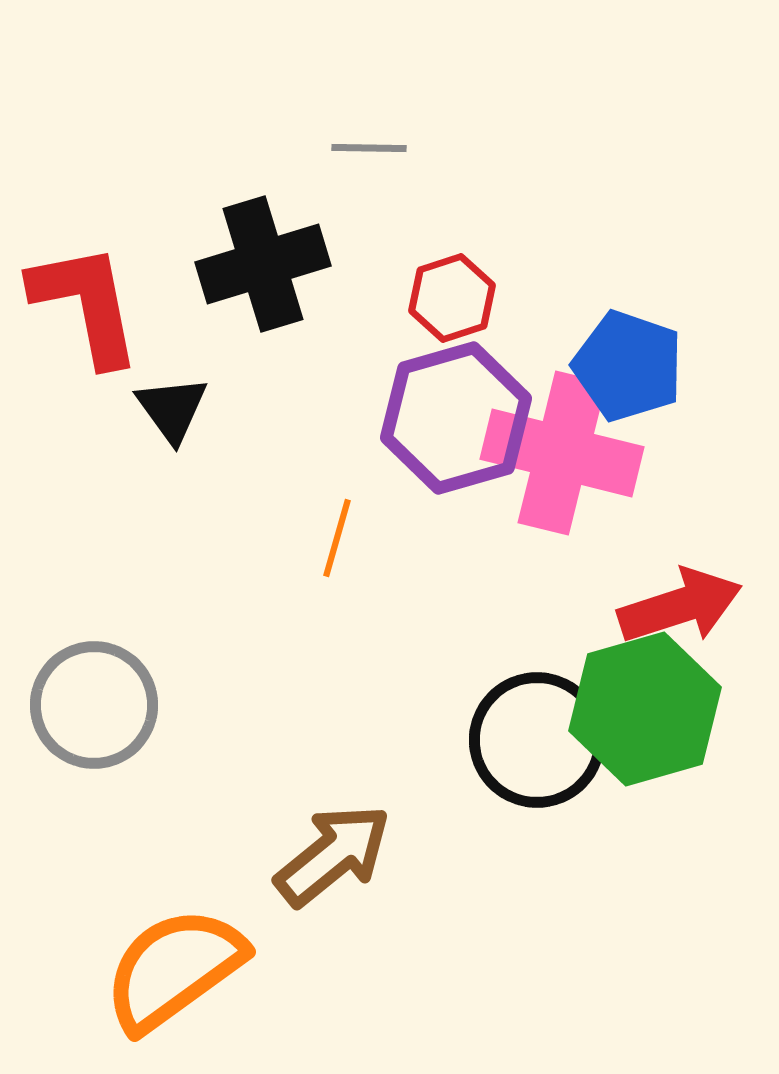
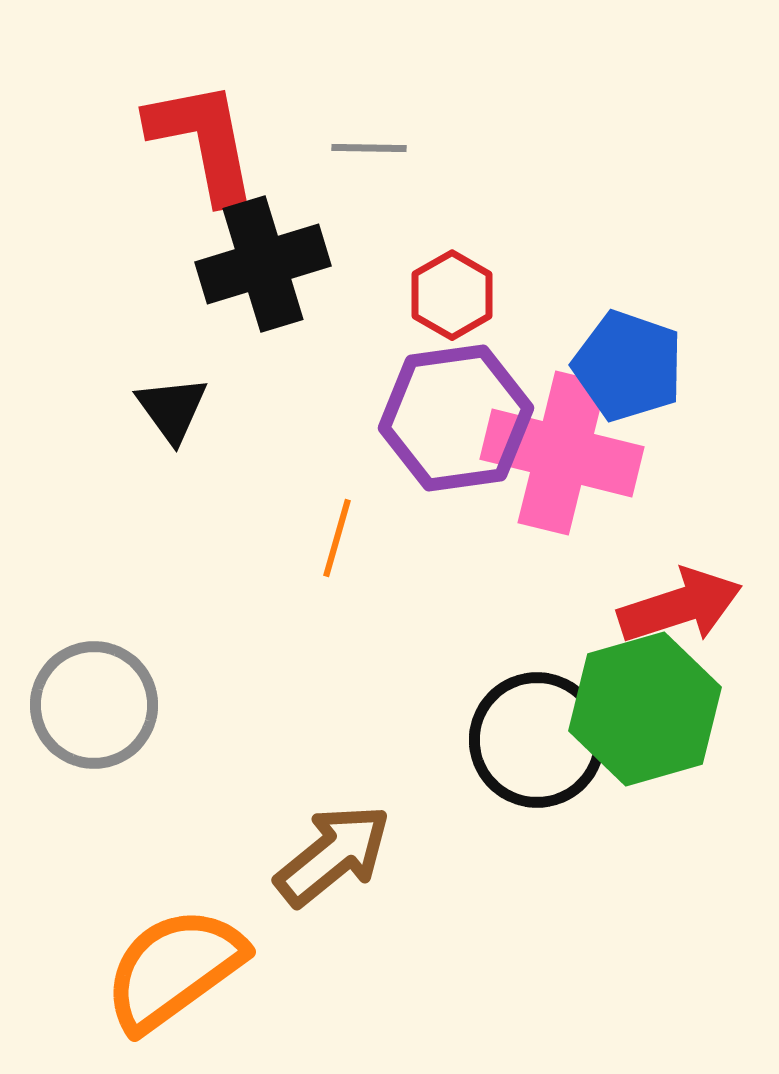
red hexagon: moved 3 px up; rotated 12 degrees counterclockwise
red L-shape: moved 117 px right, 163 px up
purple hexagon: rotated 8 degrees clockwise
